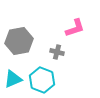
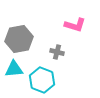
pink L-shape: moved 3 px up; rotated 35 degrees clockwise
gray hexagon: moved 2 px up
cyan triangle: moved 1 px right, 10 px up; rotated 18 degrees clockwise
